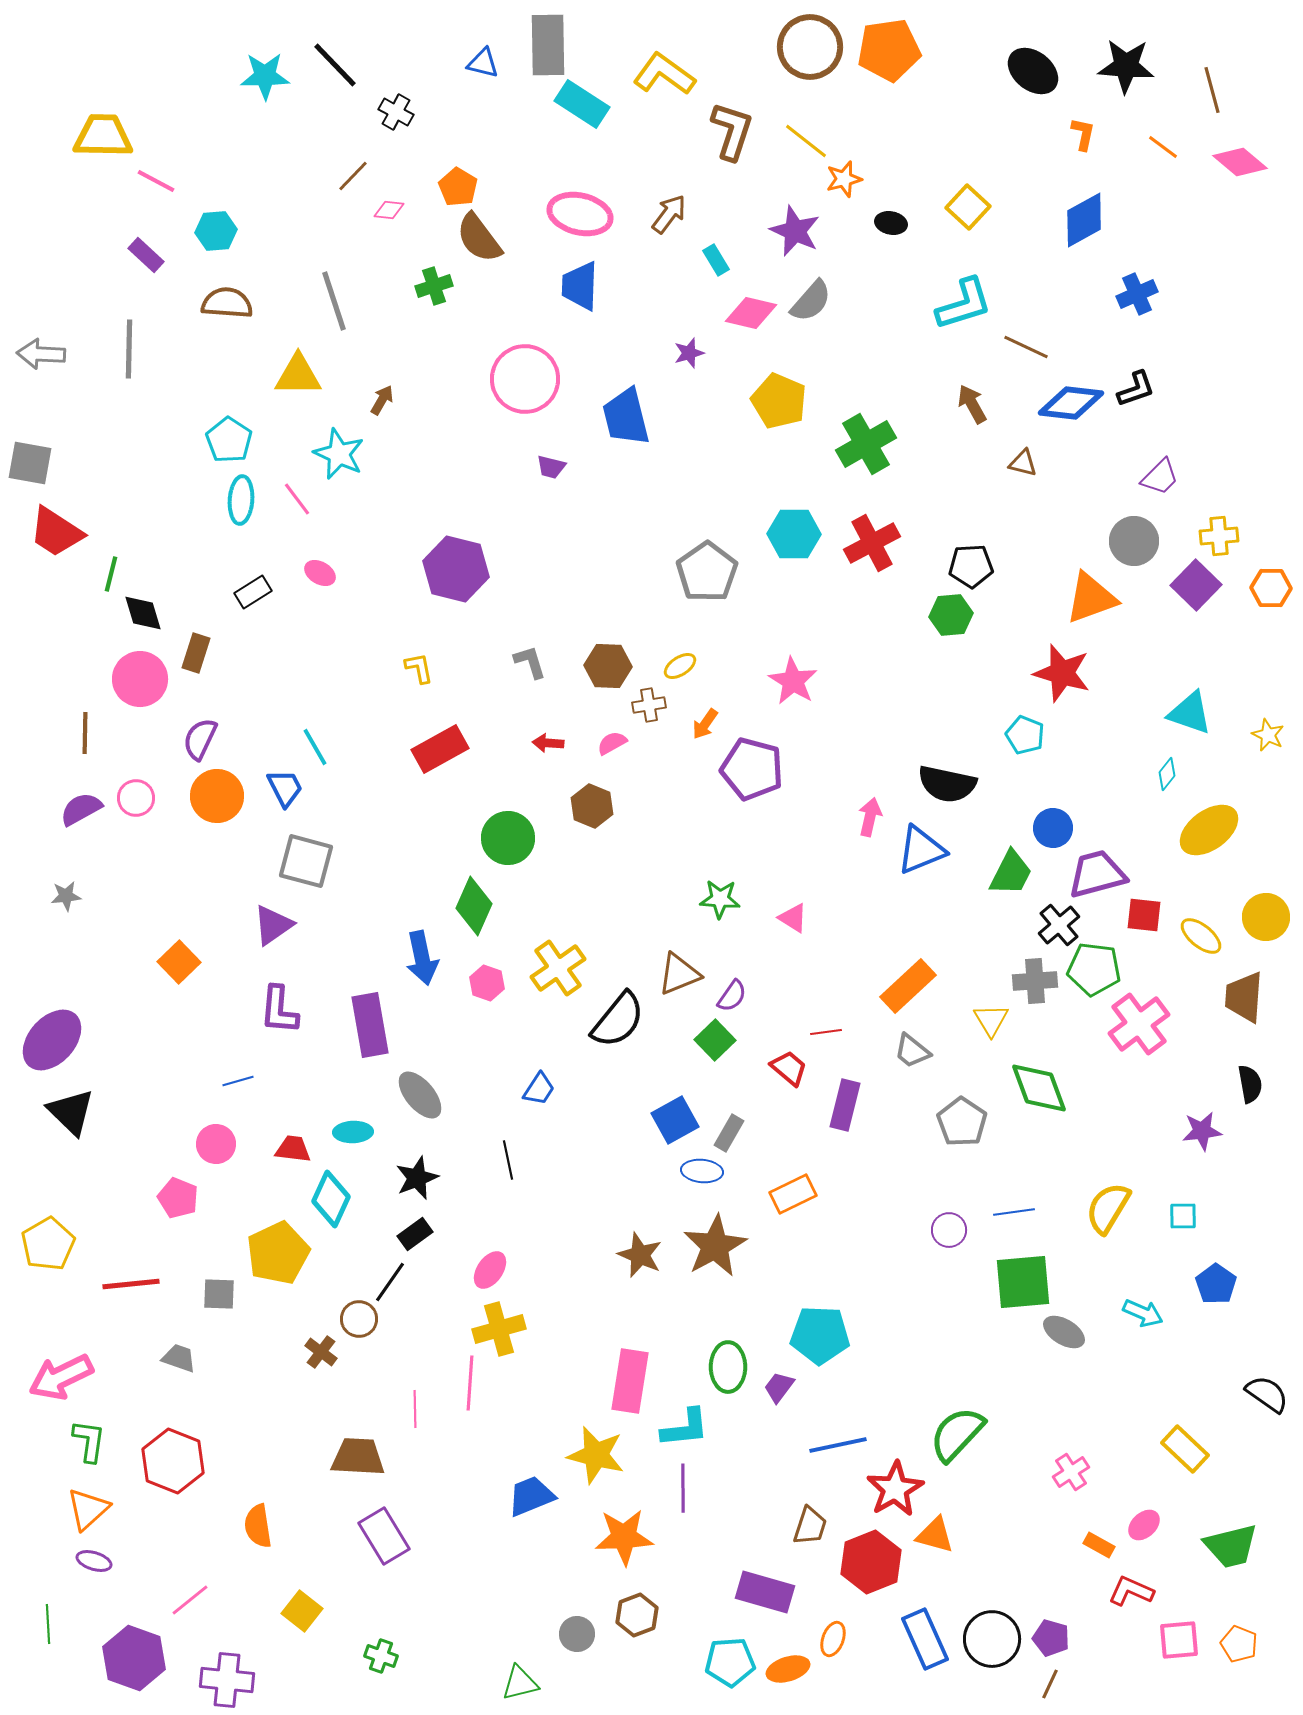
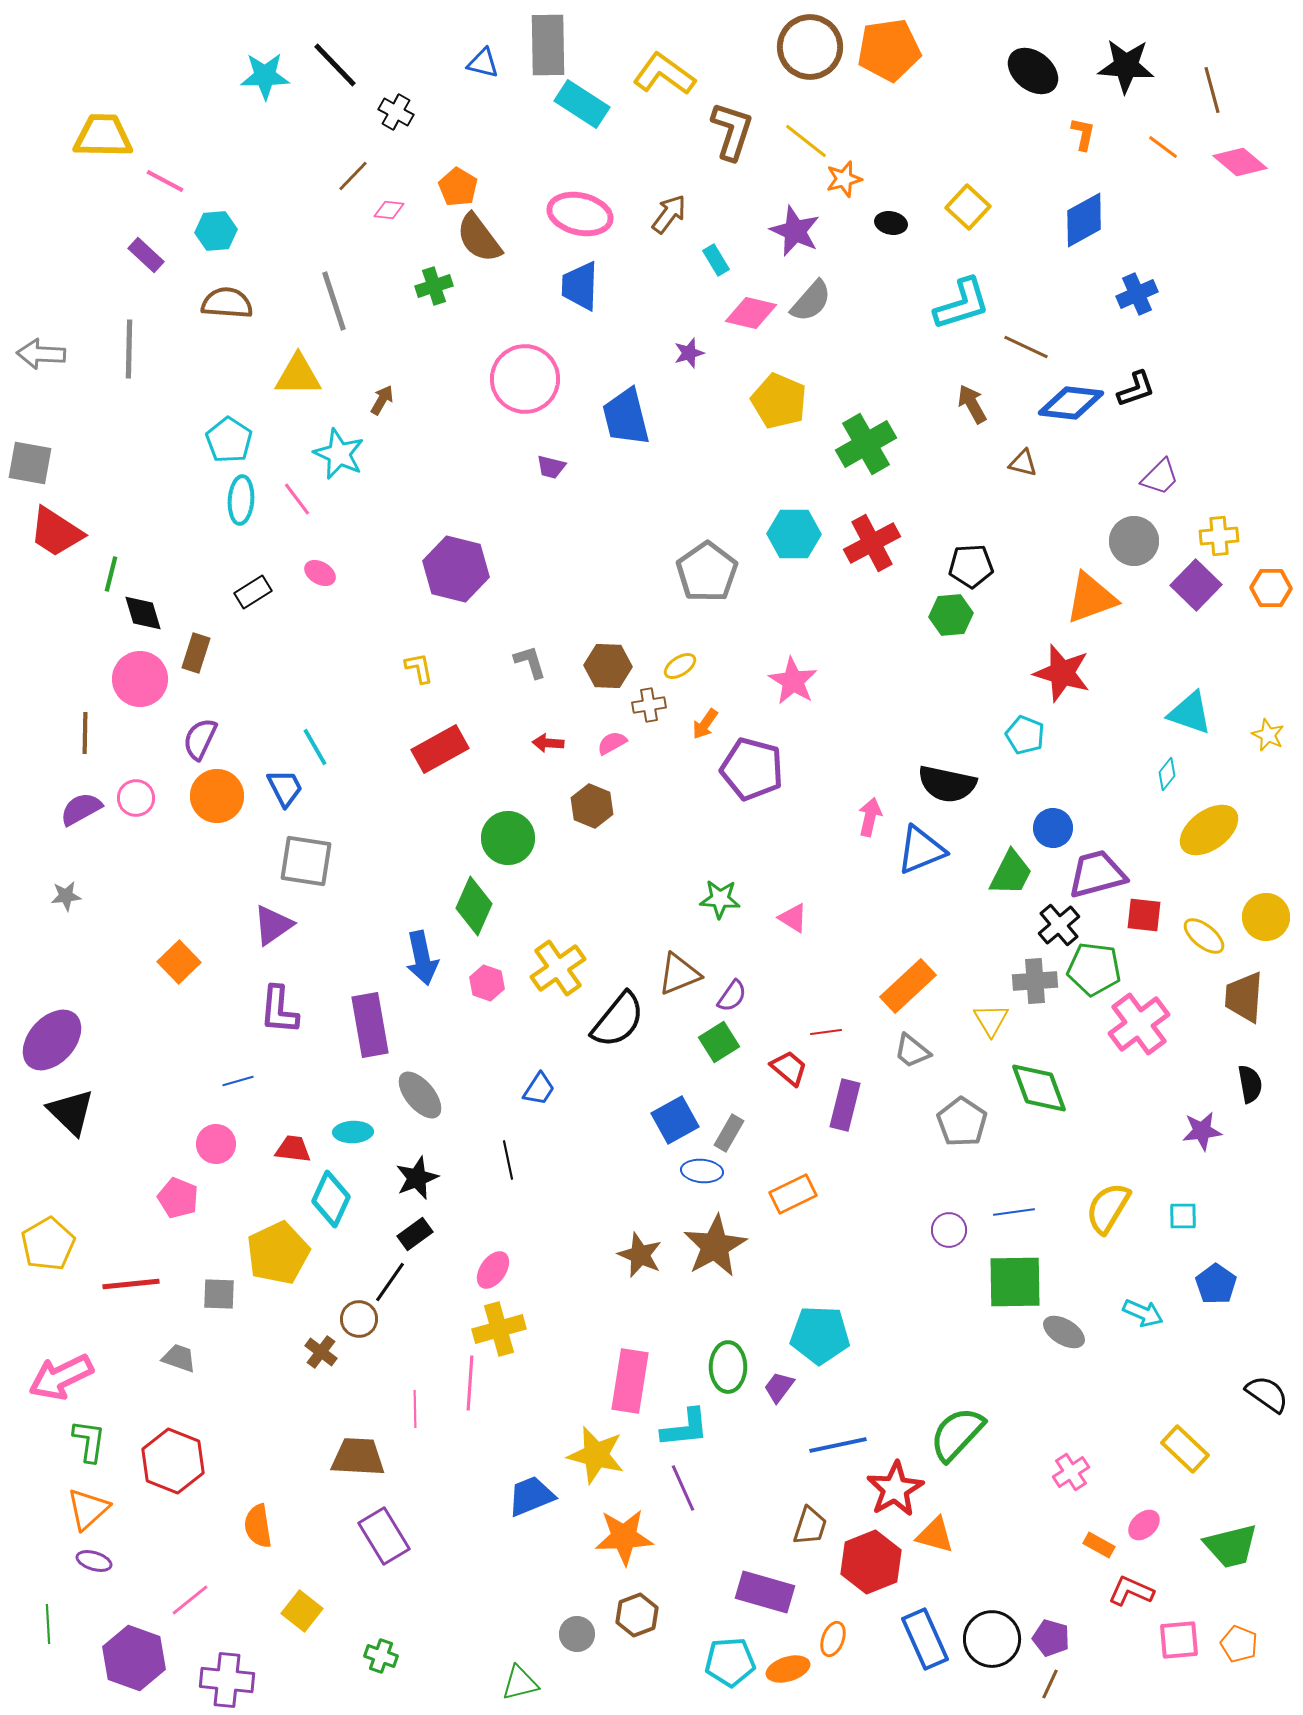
pink line at (156, 181): moved 9 px right
cyan L-shape at (964, 304): moved 2 px left
gray square at (306, 861): rotated 6 degrees counterclockwise
yellow ellipse at (1201, 936): moved 3 px right
green square at (715, 1040): moved 4 px right, 2 px down; rotated 12 degrees clockwise
pink ellipse at (490, 1270): moved 3 px right
green square at (1023, 1282): moved 8 px left; rotated 4 degrees clockwise
purple line at (683, 1488): rotated 24 degrees counterclockwise
